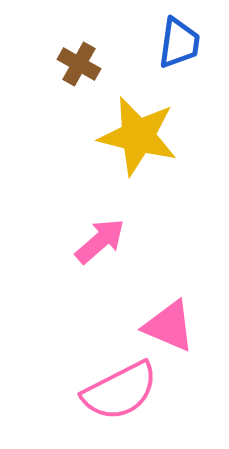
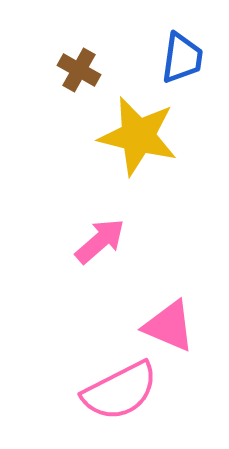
blue trapezoid: moved 3 px right, 15 px down
brown cross: moved 6 px down
